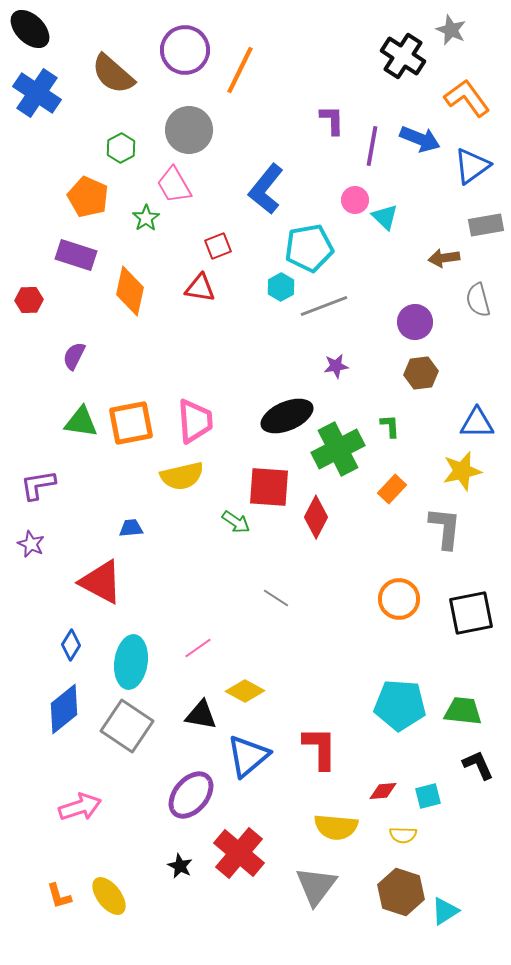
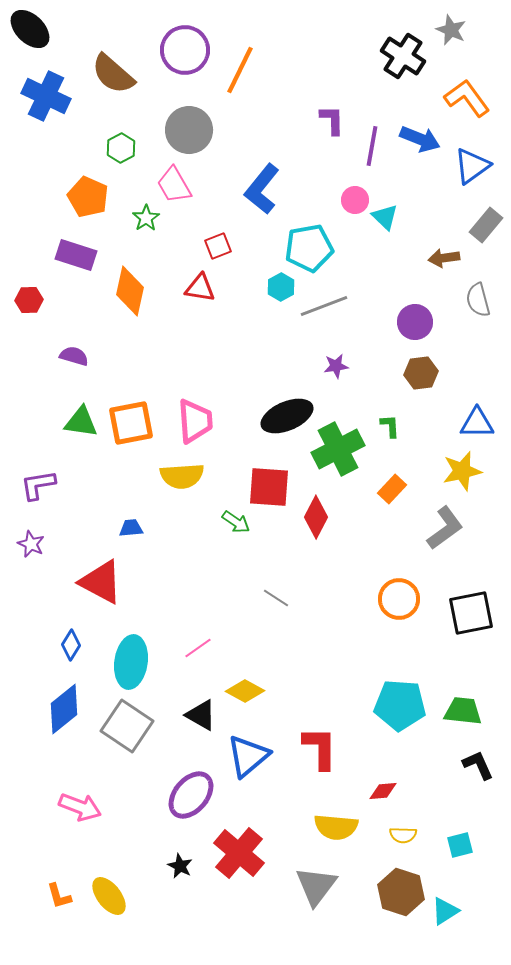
blue cross at (37, 93): moved 9 px right, 3 px down; rotated 9 degrees counterclockwise
blue L-shape at (266, 189): moved 4 px left
gray rectangle at (486, 225): rotated 40 degrees counterclockwise
purple semicircle at (74, 356): rotated 80 degrees clockwise
yellow semicircle at (182, 476): rotated 9 degrees clockwise
gray L-shape at (445, 528): rotated 48 degrees clockwise
black triangle at (201, 715): rotated 20 degrees clockwise
cyan square at (428, 796): moved 32 px right, 49 px down
pink arrow at (80, 807): rotated 39 degrees clockwise
